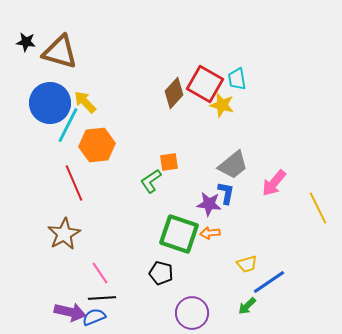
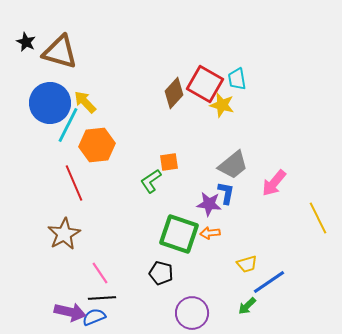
black star: rotated 18 degrees clockwise
yellow line: moved 10 px down
